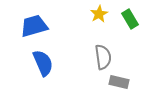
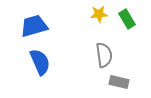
yellow star: rotated 24 degrees clockwise
green rectangle: moved 3 px left
gray semicircle: moved 1 px right, 2 px up
blue semicircle: moved 3 px left, 1 px up
